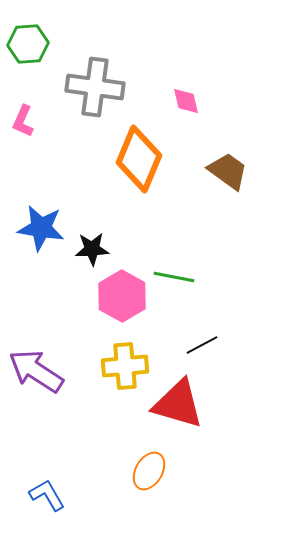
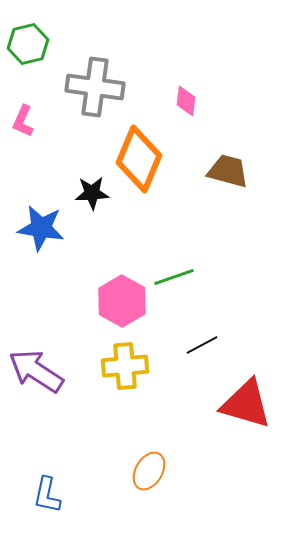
green hexagon: rotated 9 degrees counterclockwise
pink diamond: rotated 20 degrees clockwise
brown trapezoid: rotated 21 degrees counterclockwise
black star: moved 56 px up
green line: rotated 30 degrees counterclockwise
pink hexagon: moved 5 px down
red triangle: moved 68 px right
blue L-shape: rotated 138 degrees counterclockwise
